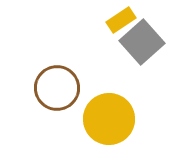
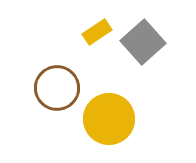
yellow rectangle: moved 24 px left, 12 px down
gray square: moved 1 px right
